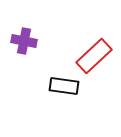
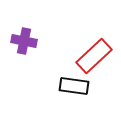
black rectangle: moved 10 px right
